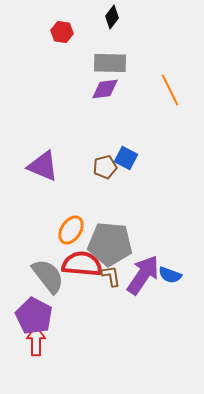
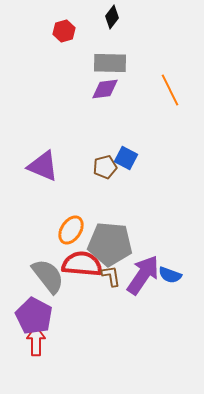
red hexagon: moved 2 px right, 1 px up; rotated 25 degrees counterclockwise
